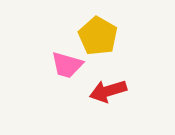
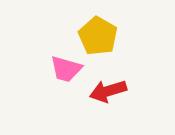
pink trapezoid: moved 1 px left, 4 px down
